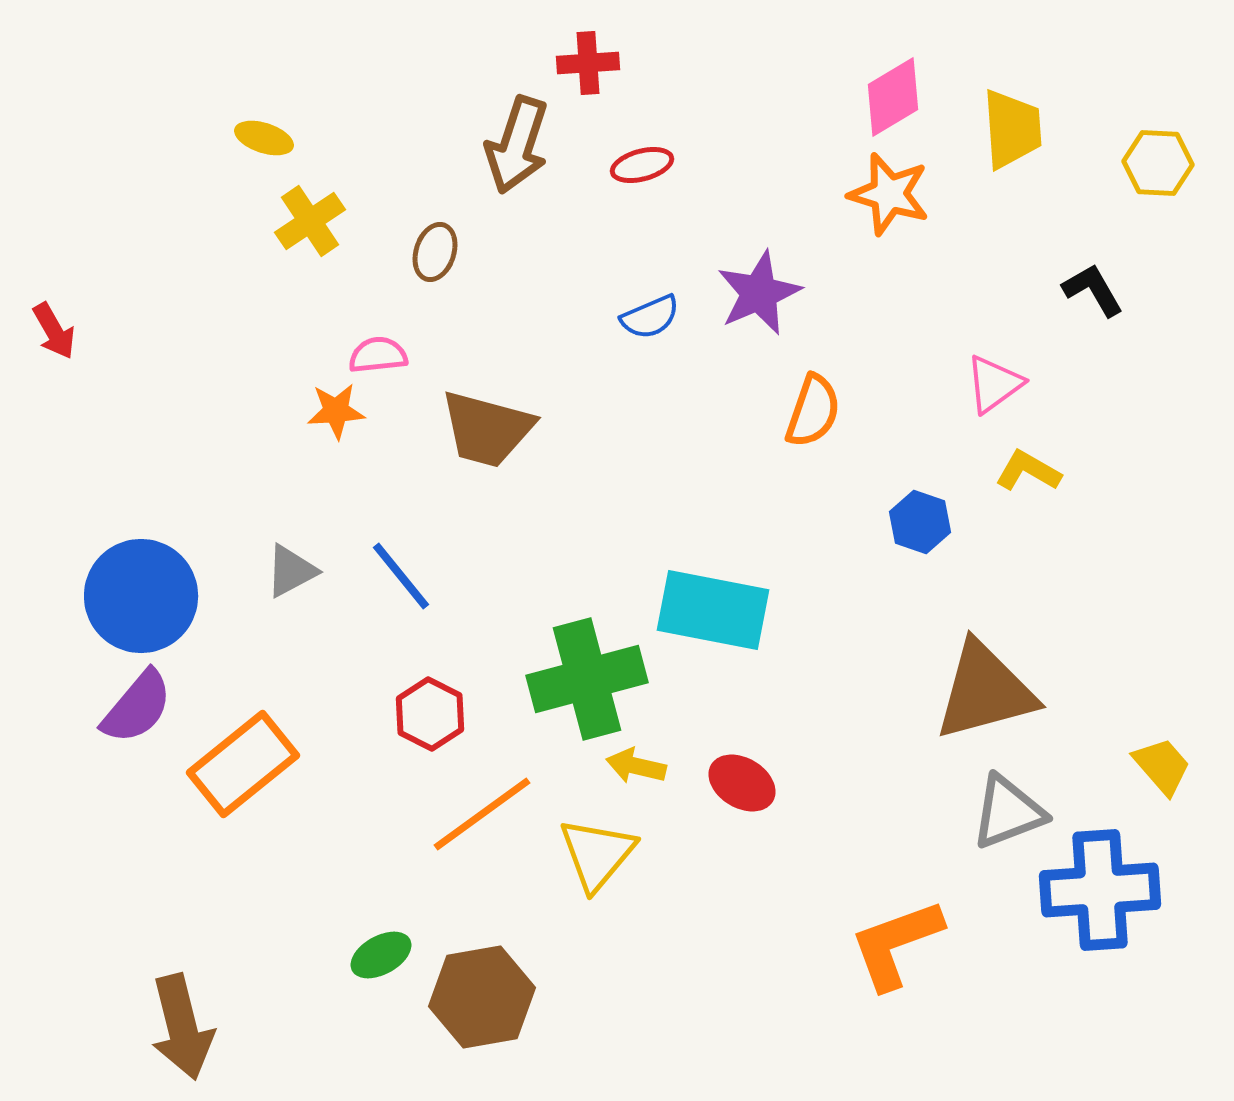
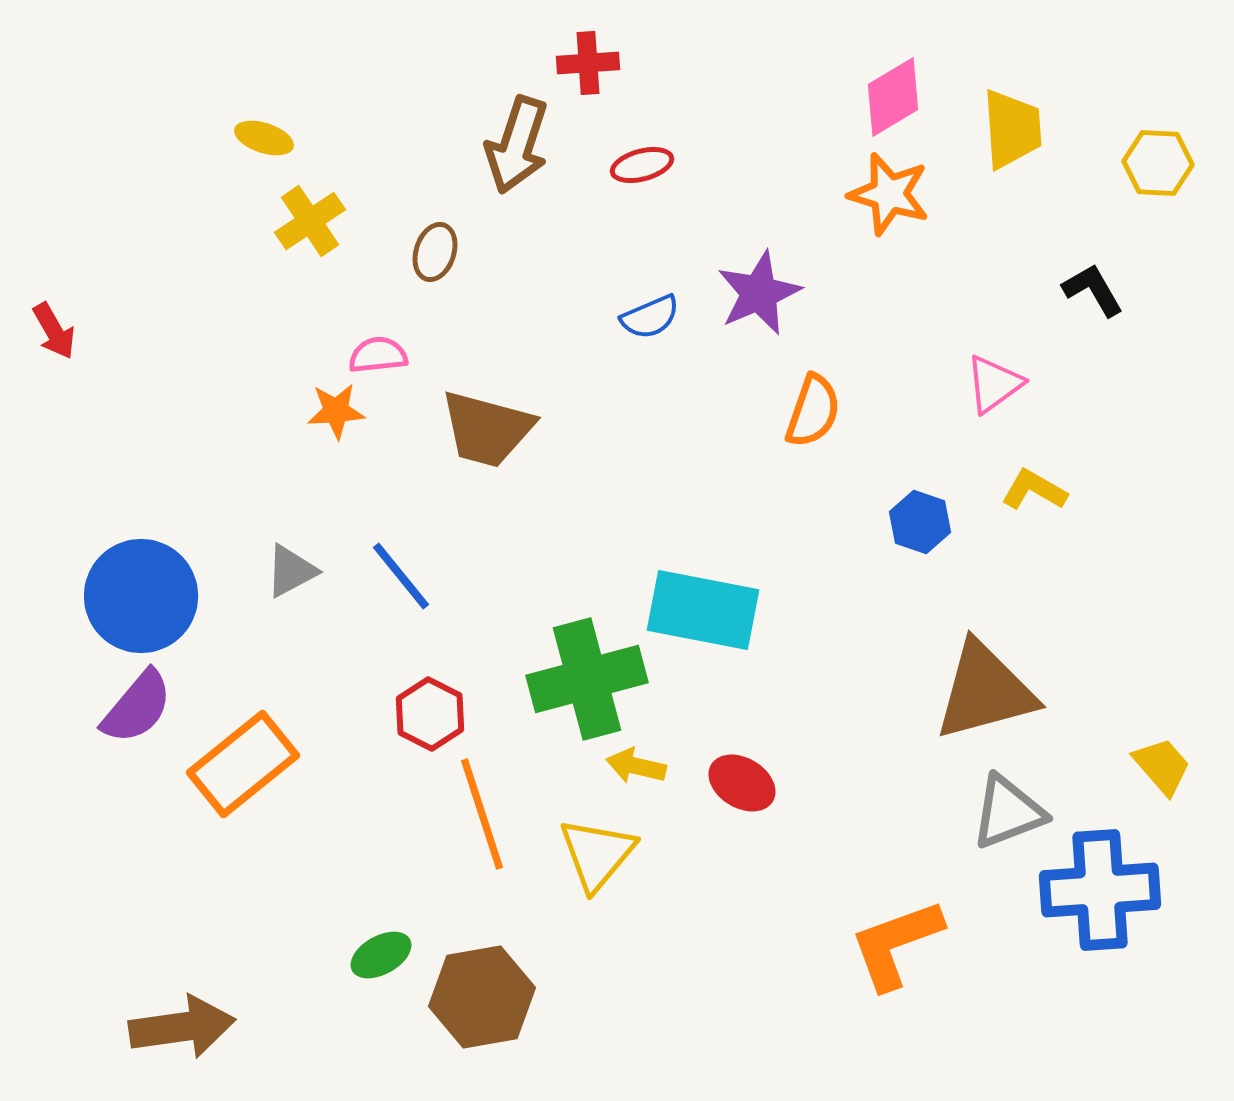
yellow L-shape at (1028, 471): moved 6 px right, 19 px down
cyan rectangle at (713, 610): moved 10 px left
orange line at (482, 814): rotated 72 degrees counterclockwise
brown arrow at (182, 1027): rotated 84 degrees counterclockwise
